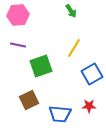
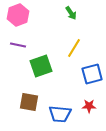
green arrow: moved 2 px down
pink hexagon: rotated 15 degrees counterclockwise
blue square: rotated 15 degrees clockwise
brown square: moved 2 px down; rotated 36 degrees clockwise
